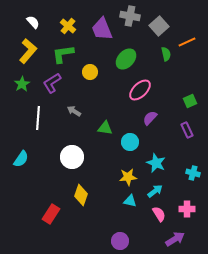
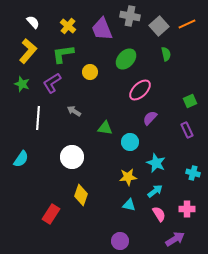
orange line: moved 18 px up
green star: rotated 21 degrees counterclockwise
cyan triangle: moved 1 px left, 4 px down
